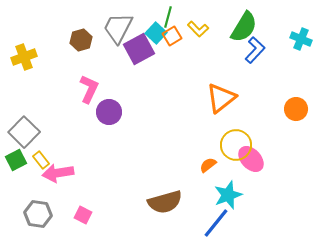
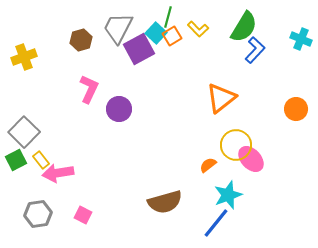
purple circle: moved 10 px right, 3 px up
gray hexagon: rotated 16 degrees counterclockwise
